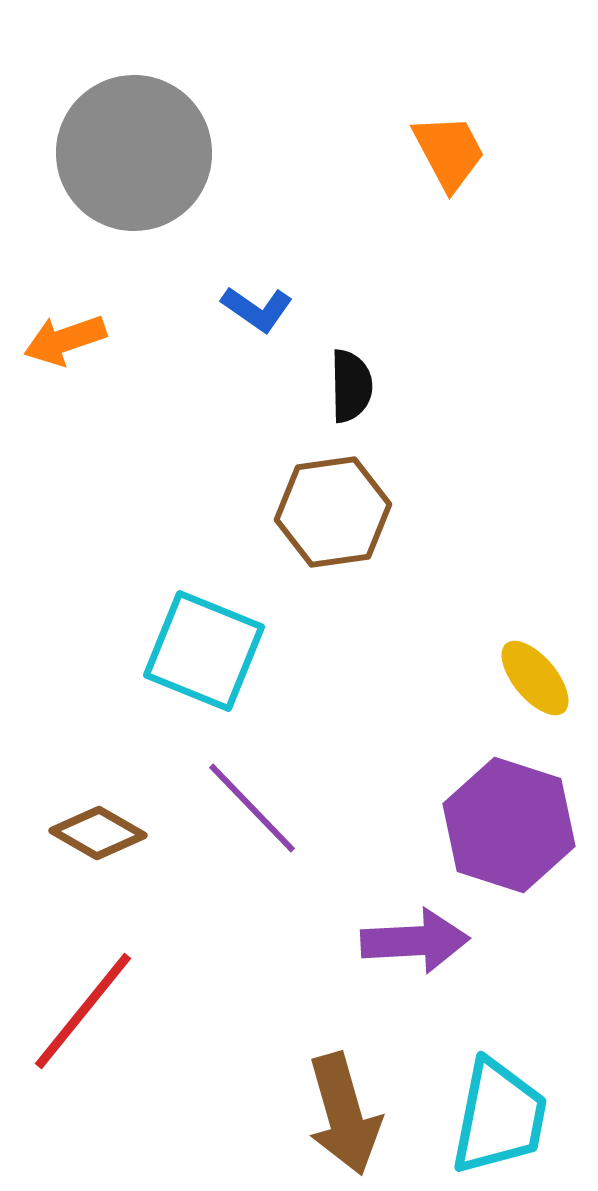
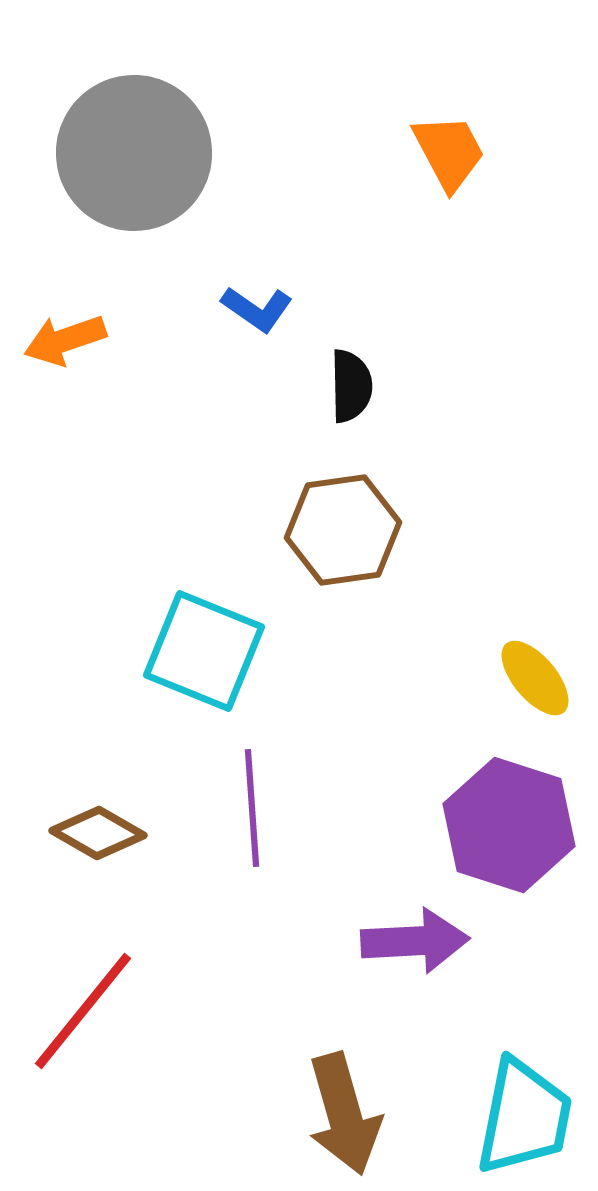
brown hexagon: moved 10 px right, 18 px down
purple line: rotated 40 degrees clockwise
cyan trapezoid: moved 25 px right
